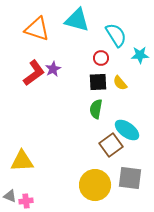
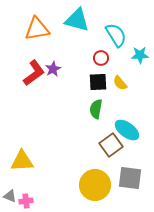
orange triangle: rotated 28 degrees counterclockwise
